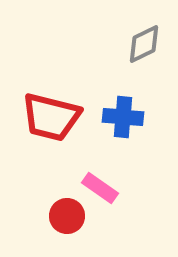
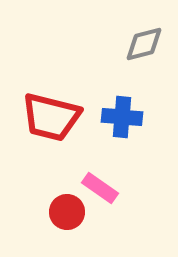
gray diamond: rotated 12 degrees clockwise
blue cross: moved 1 px left
red circle: moved 4 px up
